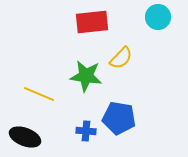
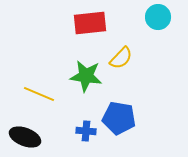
red rectangle: moved 2 px left, 1 px down
